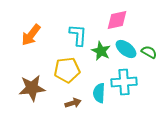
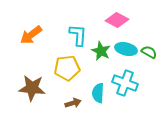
pink diamond: rotated 40 degrees clockwise
orange arrow: rotated 15 degrees clockwise
cyan ellipse: rotated 25 degrees counterclockwise
yellow pentagon: moved 2 px up
cyan cross: moved 1 px right, 1 px down; rotated 25 degrees clockwise
brown star: rotated 12 degrees clockwise
cyan semicircle: moved 1 px left
